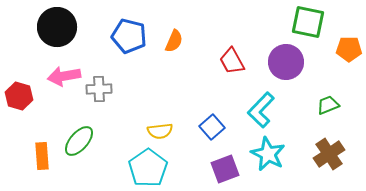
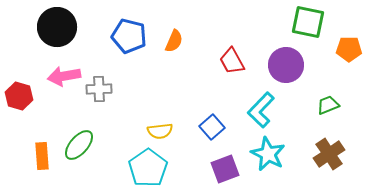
purple circle: moved 3 px down
green ellipse: moved 4 px down
